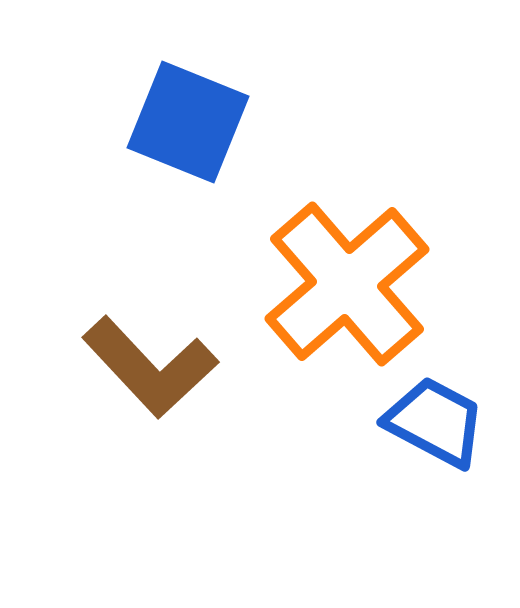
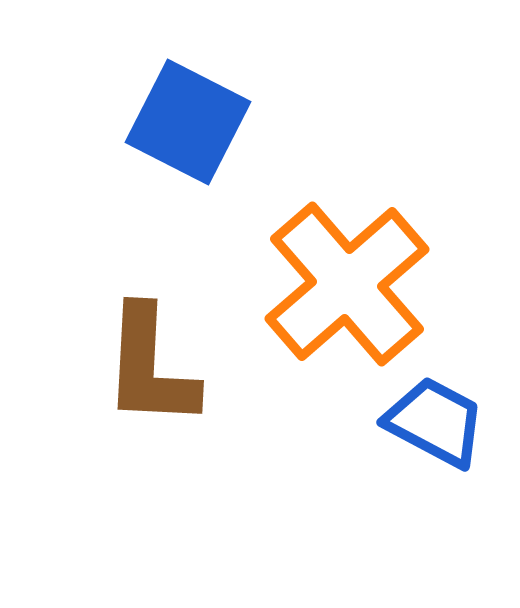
blue square: rotated 5 degrees clockwise
brown L-shape: rotated 46 degrees clockwise
